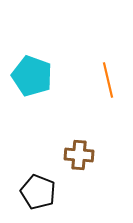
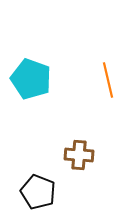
cyan pentagon: moved 1 px left, 3 px down
